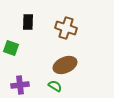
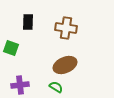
brown cross: rotated 10 degrees counterclockwise
green semicircle: moved 1 px right, 1 px down
